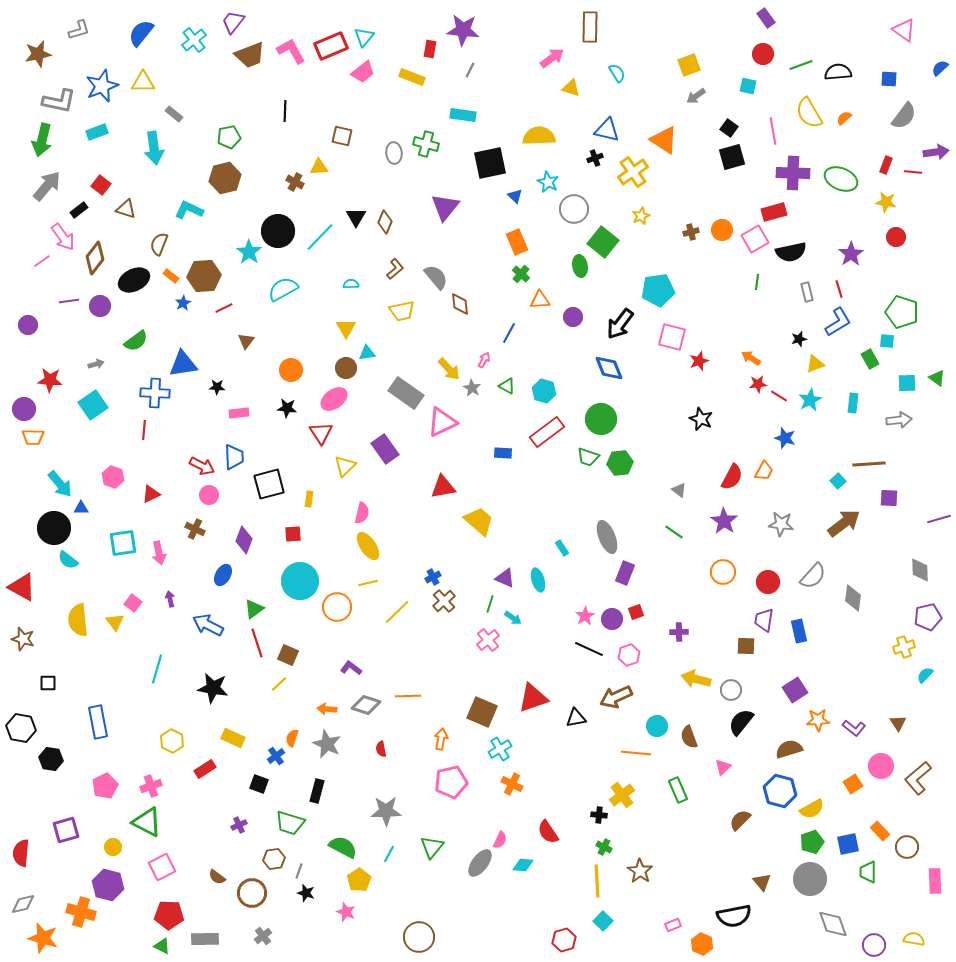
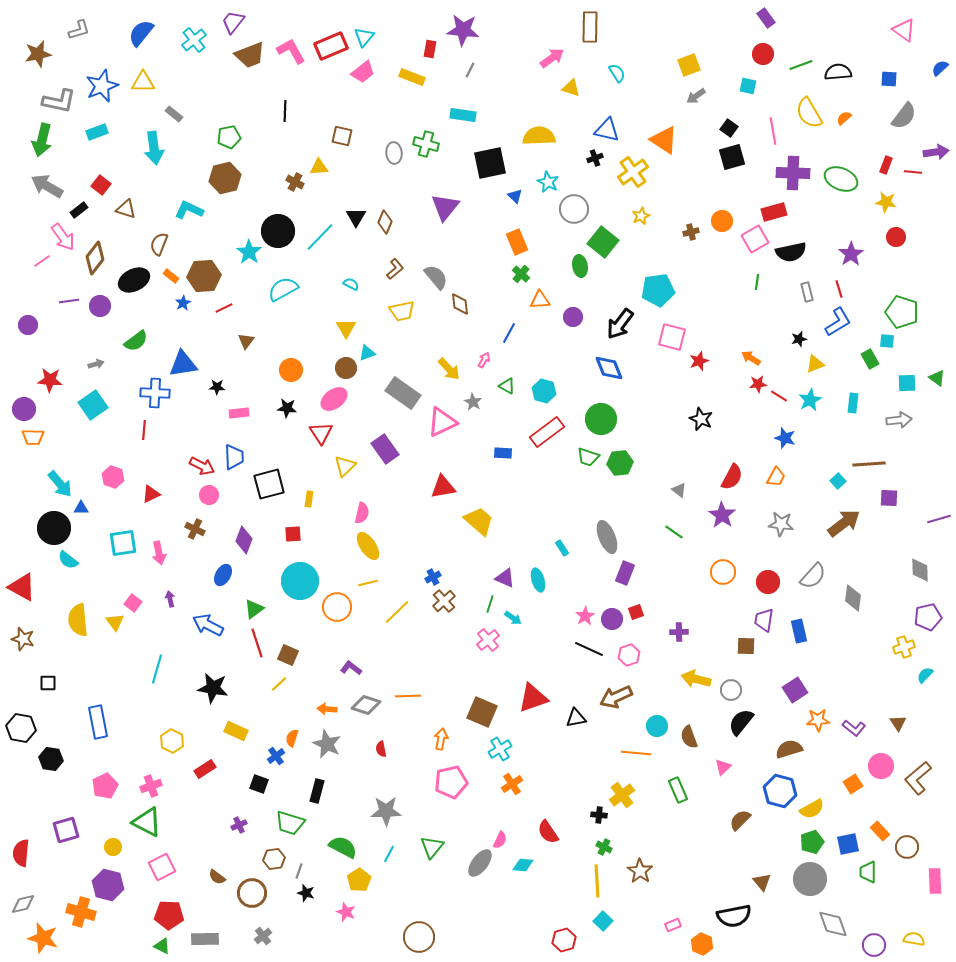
gray arrow at (47, 186): rotated 100 degrees counterclockwise
orange circle at (722, 230): moved 9 px up
cyan semicircle at (351, 284): rotated 28 degrees clockwise
cyan triangle at (367, 353): rotated 12 degrees counterclockwise
gray star at (472, 388): moved 1 px right, 14 px down
gray rectangle at (406, 393): moved 3 px left
orange trapezoid at (764, 471): moved 12 px right, 6 px down
purple star at (724, 521): moved 2 px left, 6 px up
yellow rectangle at (233, 738): moved 3 px right, 7 px up
orange cross at (512, 784): rotated 30 degrees clockwise
